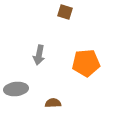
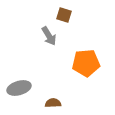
brown square: moved 1 px left, 3 px down
gray arrow: moved 10 px right, 19 px up; rotated 42 degrees counterclockwise
gray ellipse: moved 3 px right, 1 px up; rotated 10 degrees counterclockwise
